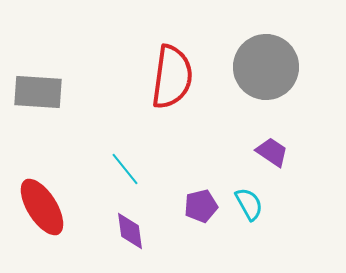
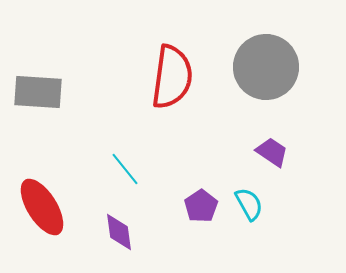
purple pentagon: rotated 20 degrees counterclockwise
purple diamond: moved 11 px left, 1 px down
